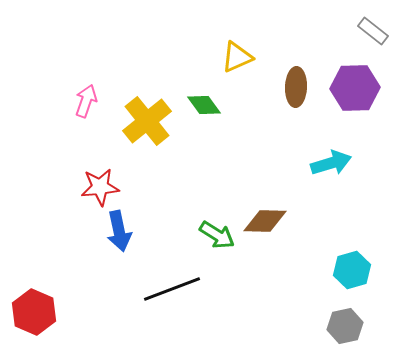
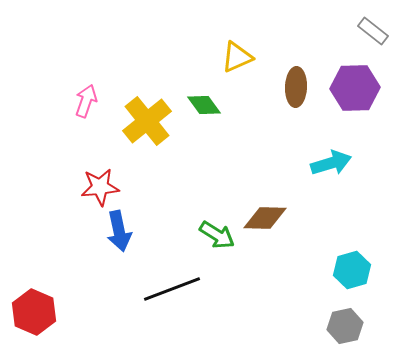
brown diamond: moved 3 px up
